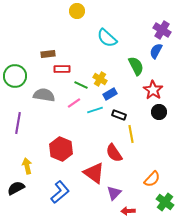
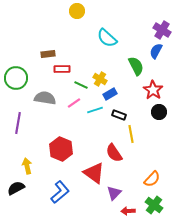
green circle: moved 1 px right, 2 px down
gray semicircle: moved 1 px right, 3 px down
green cross: moved 11 px left, 3 px down
